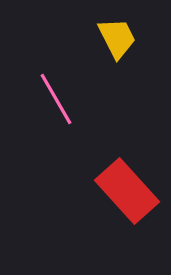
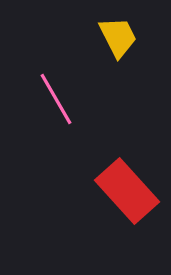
yellow trapezoid: moved 1 px right, 1 px up
